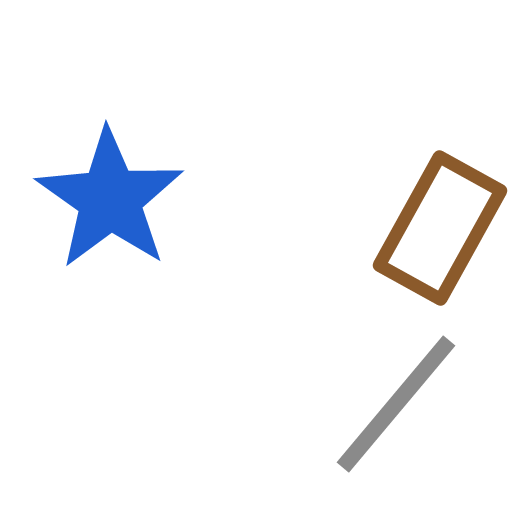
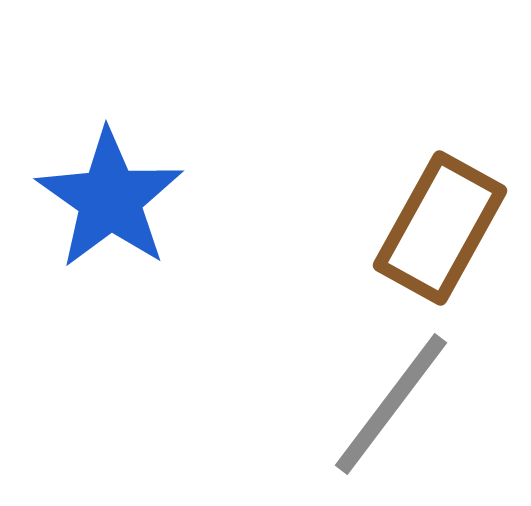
gray line: moved 5 px left; rotated 3 degrees counterclockwise
